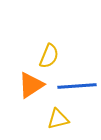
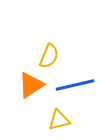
blue line: moved 2 px left, 1 px up; rotated 9 degrees counterclockwise
yellow triangle: moved 1 px right, 1 px down
